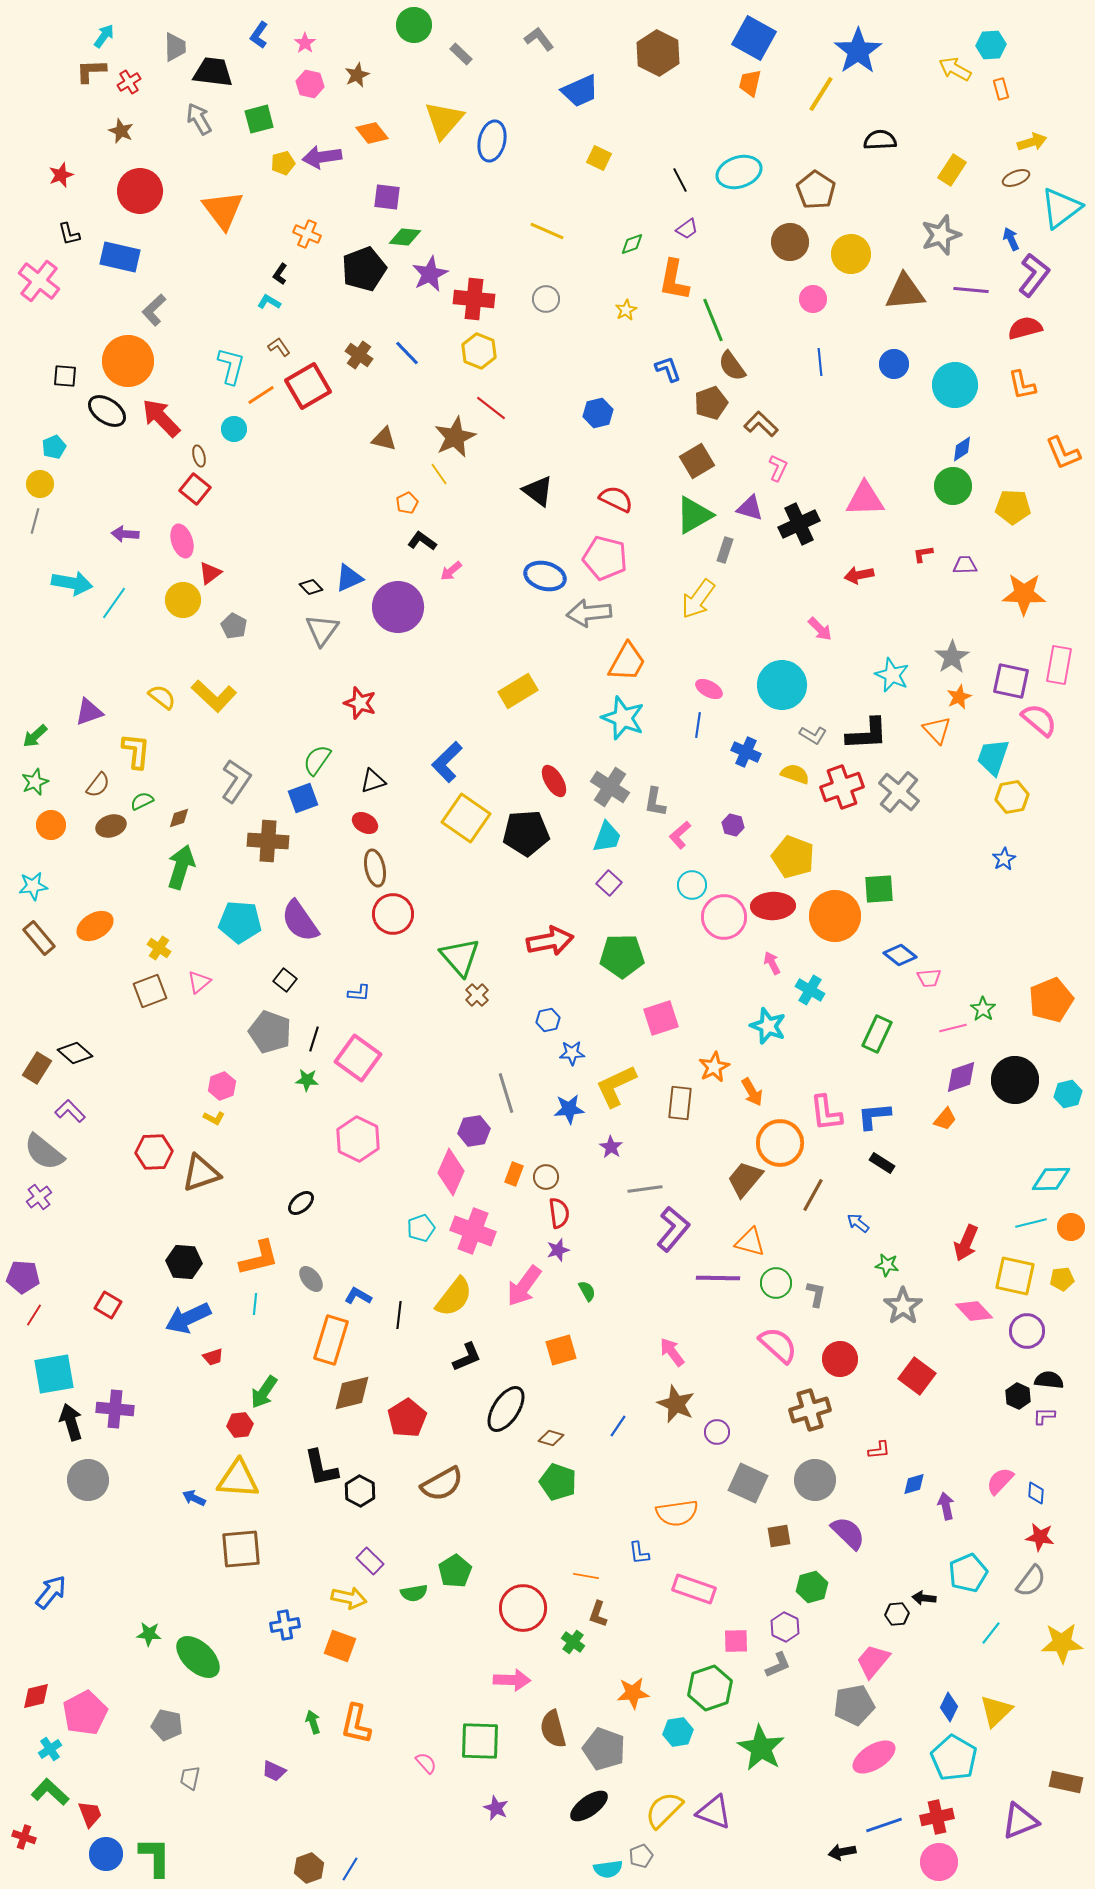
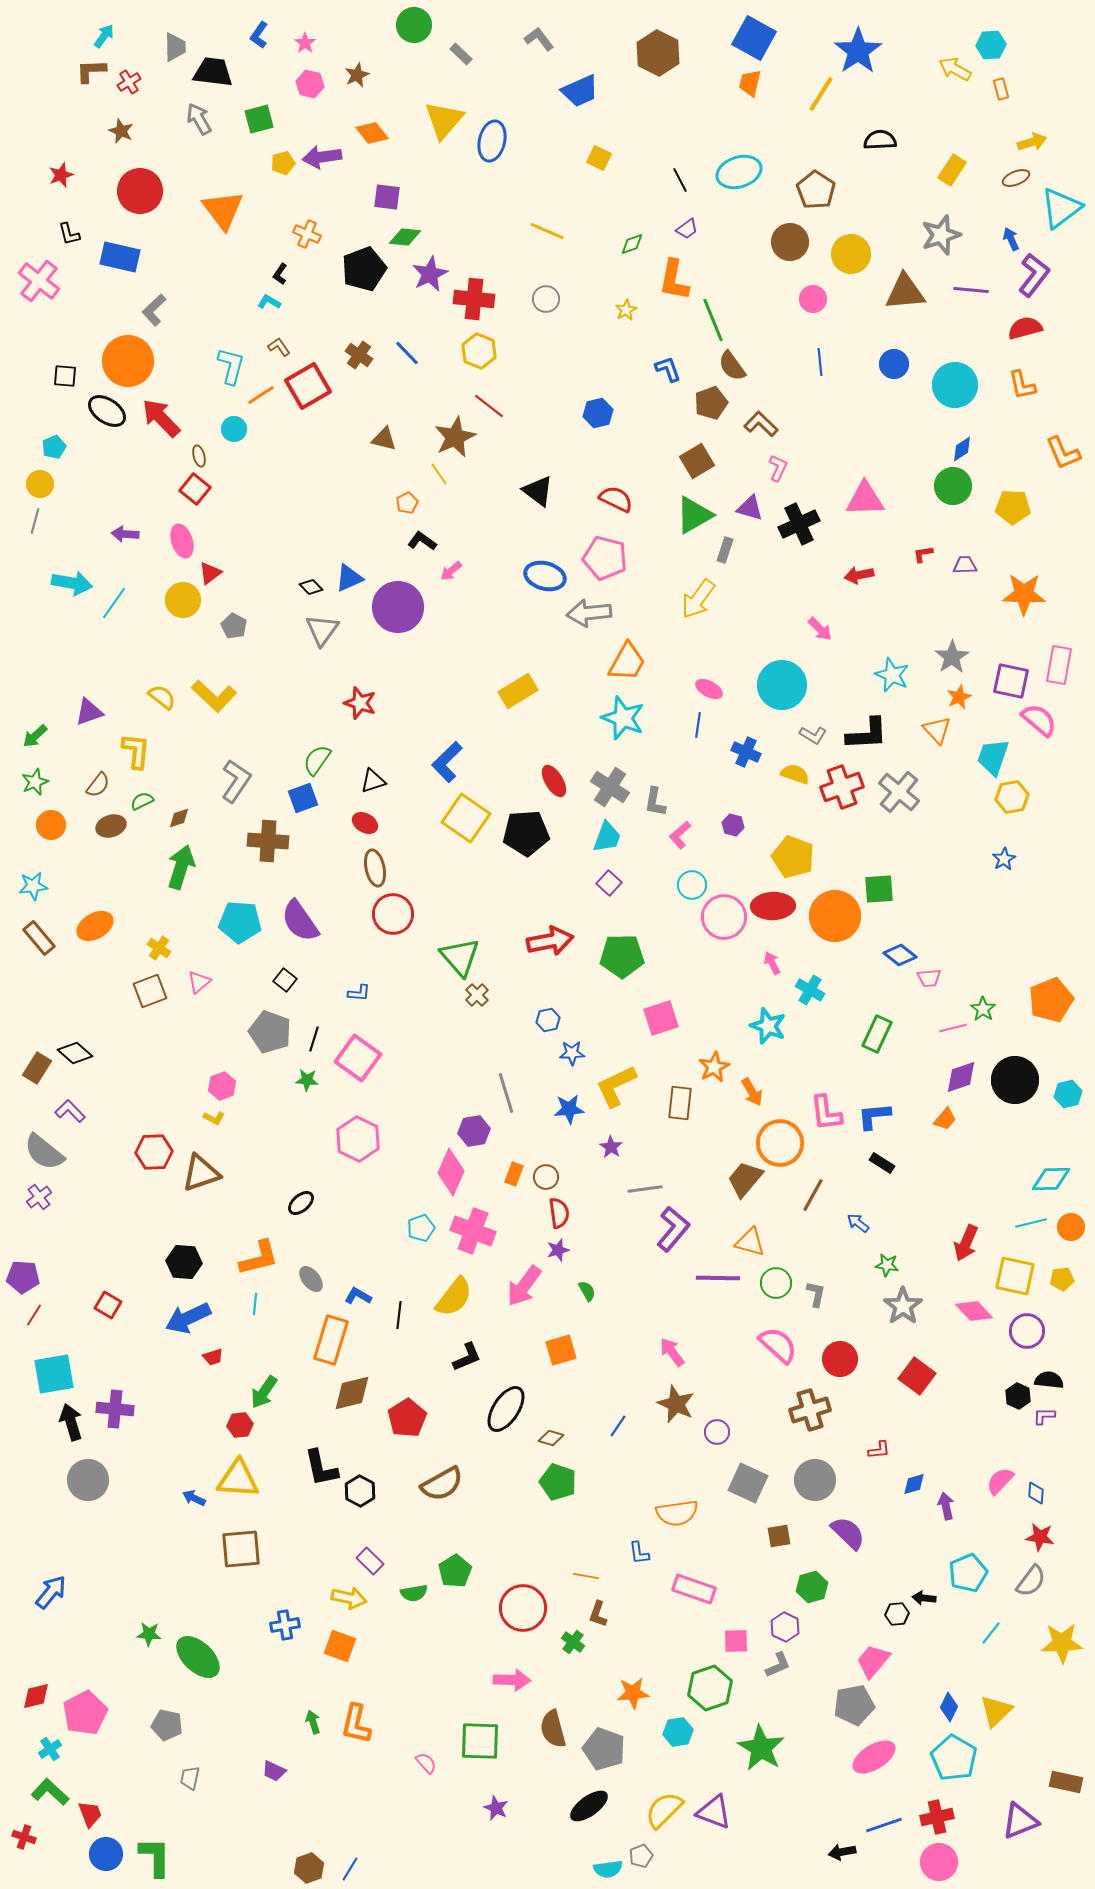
red line at (491, 408): moved 2 px left, 2 px up
